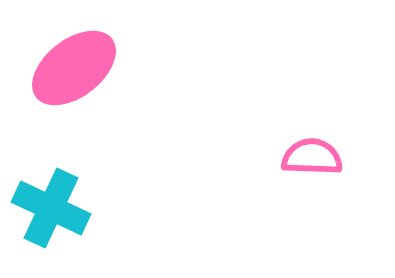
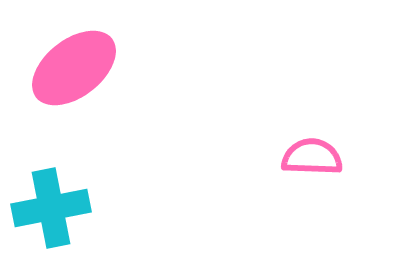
cyan cross: rotated 36 degrees counterclockwise
